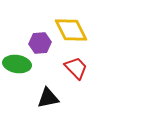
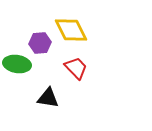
black triangle: rotated 20 degrees clockwise
